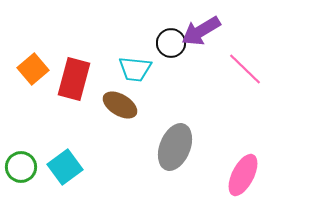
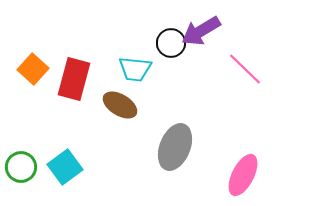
orange square: rotated 8 degrees counterclockwise
